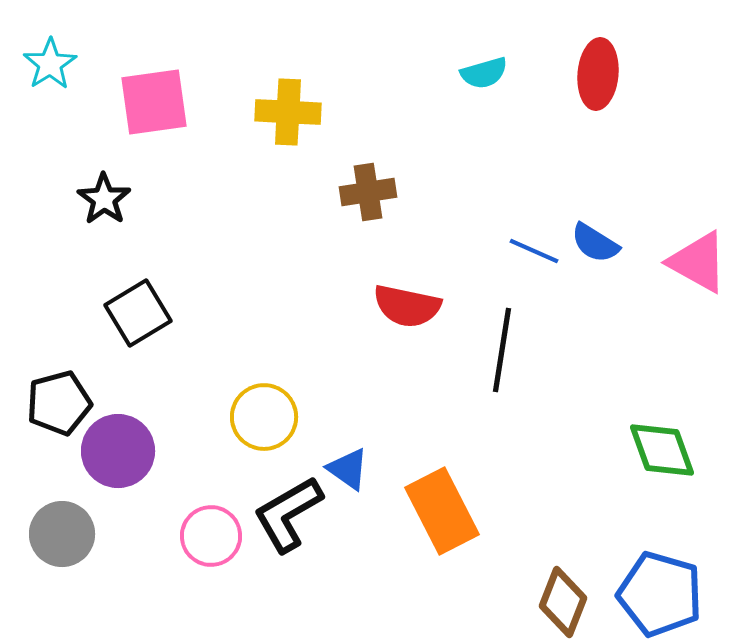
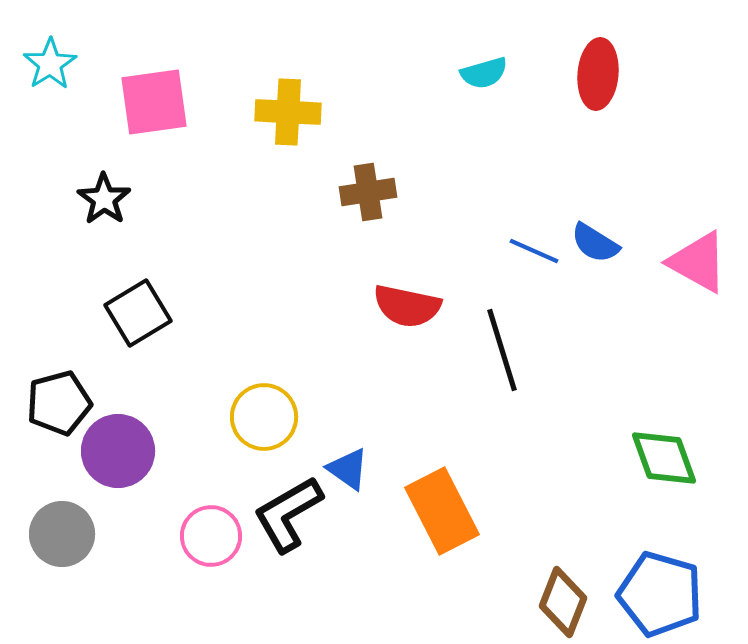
black line: rotated 26 degrees counterclockwise
green diamond: moved 2 px right, 8 px down
